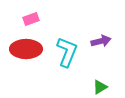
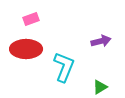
cyan L-shape: moved 3 px left, 15 px down
